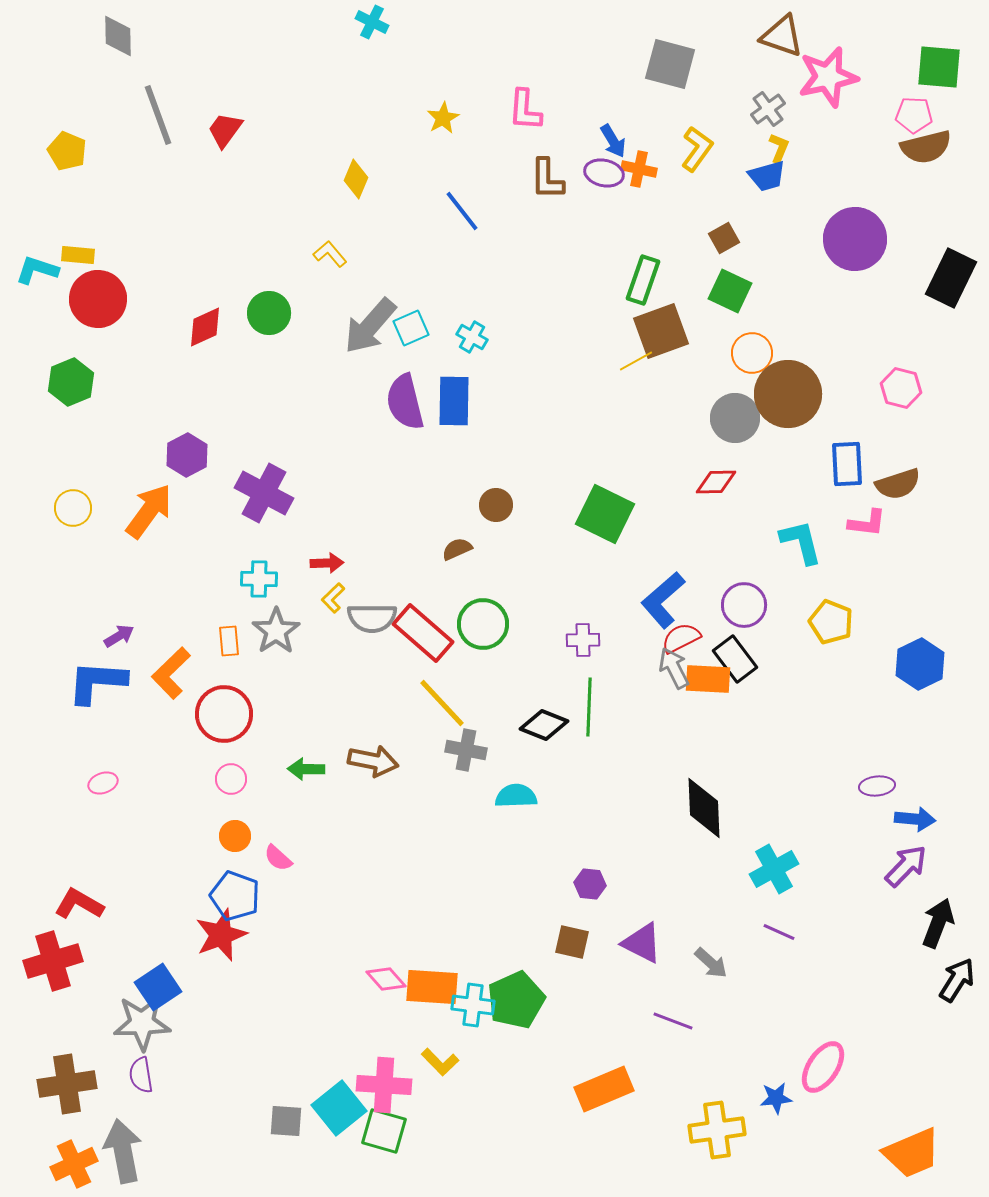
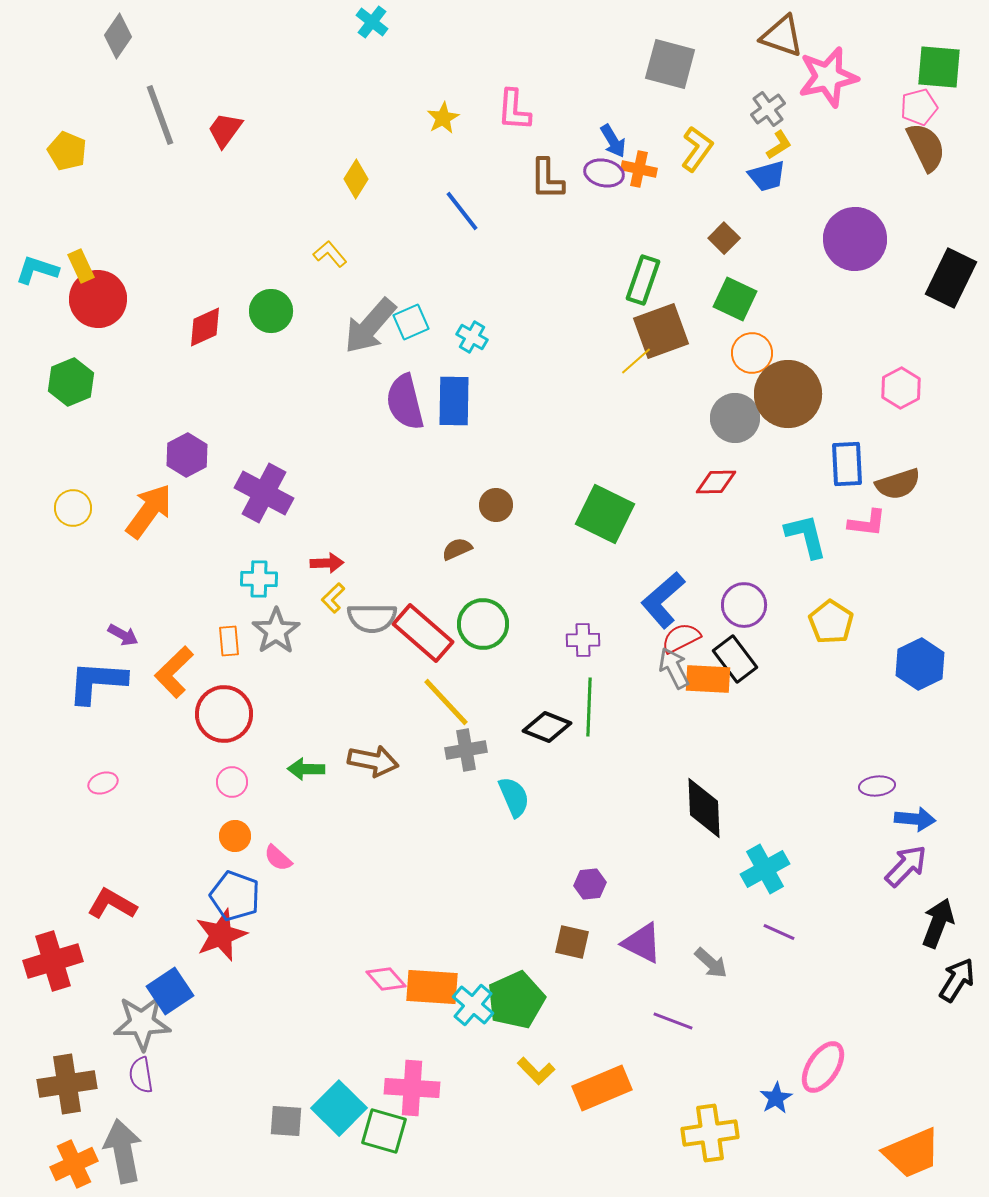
cyan cross at (372, 22): rotated 12 degrees clockwise
gray diamond at (118, 36): rotated 36 degrees clockwise
pink L-shape at (525, 110): moved 11 px left
gray line at (158, 115): moved 2 px right
pink pentagon at (914, 115): moved 5 px right, 8 px up; rotated 18 degrees counterclockwise
brown semicircle at (926, 147): rotated 102 degrees counterclockwise
yellow L-shape at (779, 148): moved 3 px up; rotated 36 degrees clockwise
yellow diamond at (356, 179): rotated 9 degrees clockwise
brown square at (724, 238): rotated 16 degrees counterclockwise
yellow rectangle at (78, 255): moved 3 px right, 11 px down; rotated 60 degrees clockwise
green square at (730, 291): moved 5 px right, 8 px down
green circle at (269, 313): moved 2 px right, 2 px up
cyan square at (411, 328): moved 6 px up
yellow line at (636, 361): rotated 12 degrees counterclockwise
pink hexagon at (901, 388): rotated 18 degrees clockwise
cyan L-shape at (801, 542): moved 5 px right, 6 px up
yellow pentagon at (831, 622): rotated 12 degrees clockwise
purple arrow at (119, 636): moved 4 px right, 1 px up; rotated 60 degrees clockwise
orange L-shape at (171, 673): moved 3 px right, 1 px up
yellow line at (442, 703): moved 4 px right, 1 px up
black diamond at (544, 725): moved 3 px right, 2 px down
gray cross at (466, 750): rotated 21 degrees counterclockwise
pink circle at (231, 779): moved 1 px right, 3 px down
cyan semicircle at (516, 796): moved 2 px left, 1 px down; rotated 69 degrees clockwise
cyan cross at (774, 869): moved 9 px left
purple hexagon at (590, 884): rotated 12 degrees counterclockwise
red L-shape at (79, 904): moved 33 px right
blue square at (158, 987): moved 12 px right, 4 px down
cyan cross at (473, 1005): rotated 33 degrees clockwise
yellow L-shape at (440, 1062): moved 96 px right, 9 px down
pink cross at (384, 1085): moved 28 px right, 3 px down
orange rectangle at (604, 1089): moved 2 px left, 1 px up
blue star at (776, 1098): rotated 24 degrees counterclockwise
cyan square at (339, 1108): rotated 6 degrees counterclockwise
yellow cross at (717, 1130): moved 7 px left, 3 px down
